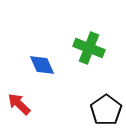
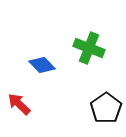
blue diamond: rotated 20 degrees counterclockwise
black pentagon: moved 2 px up
